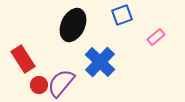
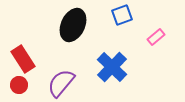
blue cross: moved 12 px right, 5 px down
red circle: moved 20 px left
